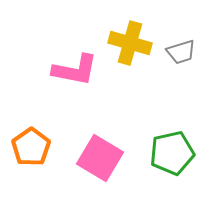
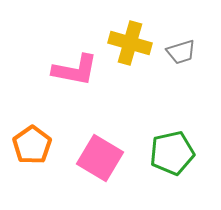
orange pentagon: moved 1 px right, 2 px up
